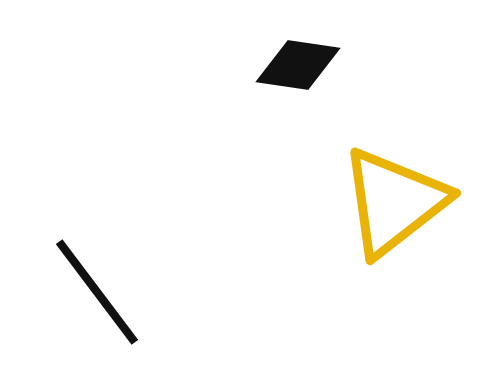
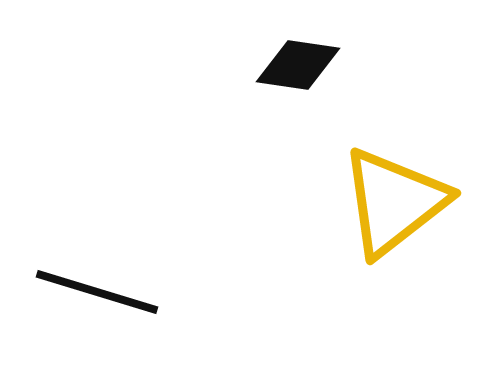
black line: rotated 36 degrees counterclockwise
